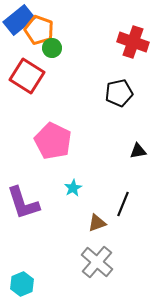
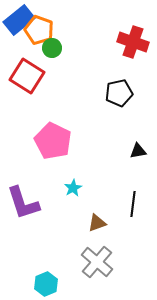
black line: moved 10 px right; rotated 15 degrees counterclockwise
cyan hexagon: moved 24 px right
